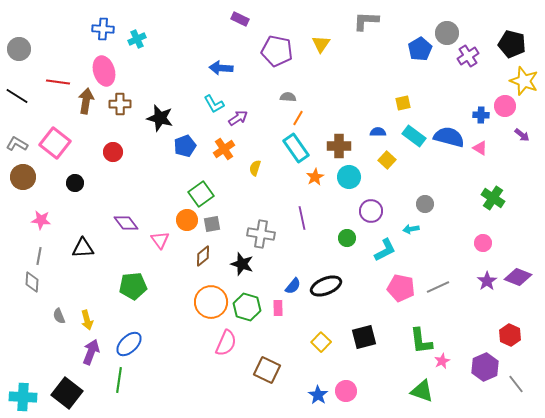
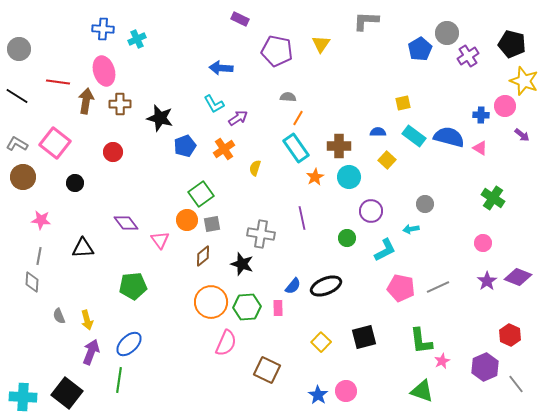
green hexagon at (247, 307): rotated 20 degrees counterclockwise
